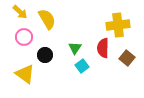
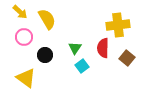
yellow triangle: moved 1 px right, 4 px down
